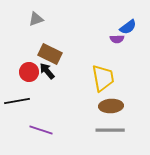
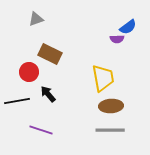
black arrow: moved 1 px right, 23 px down
